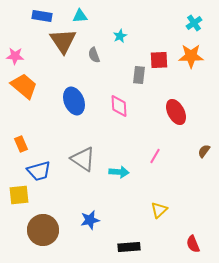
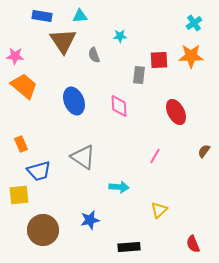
cyan star: rotated 24 degrees clockwise
gray triangle: moved 2 px up
cyan arrow: moved 15 px down
